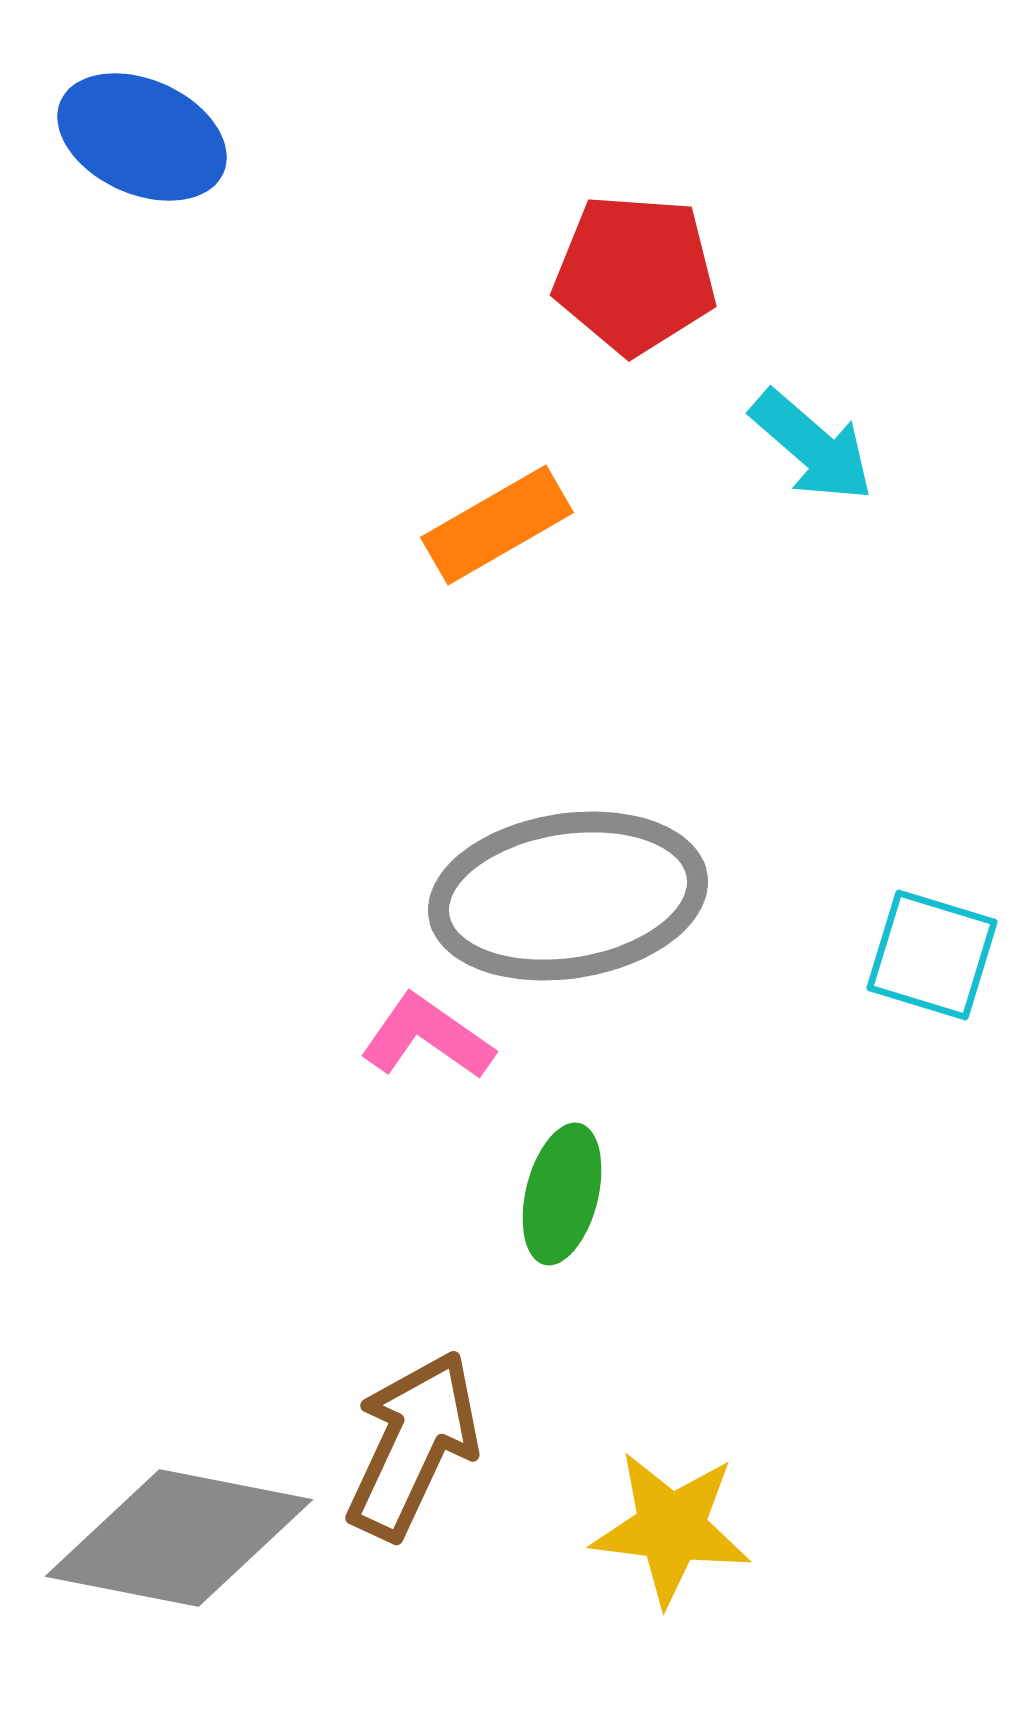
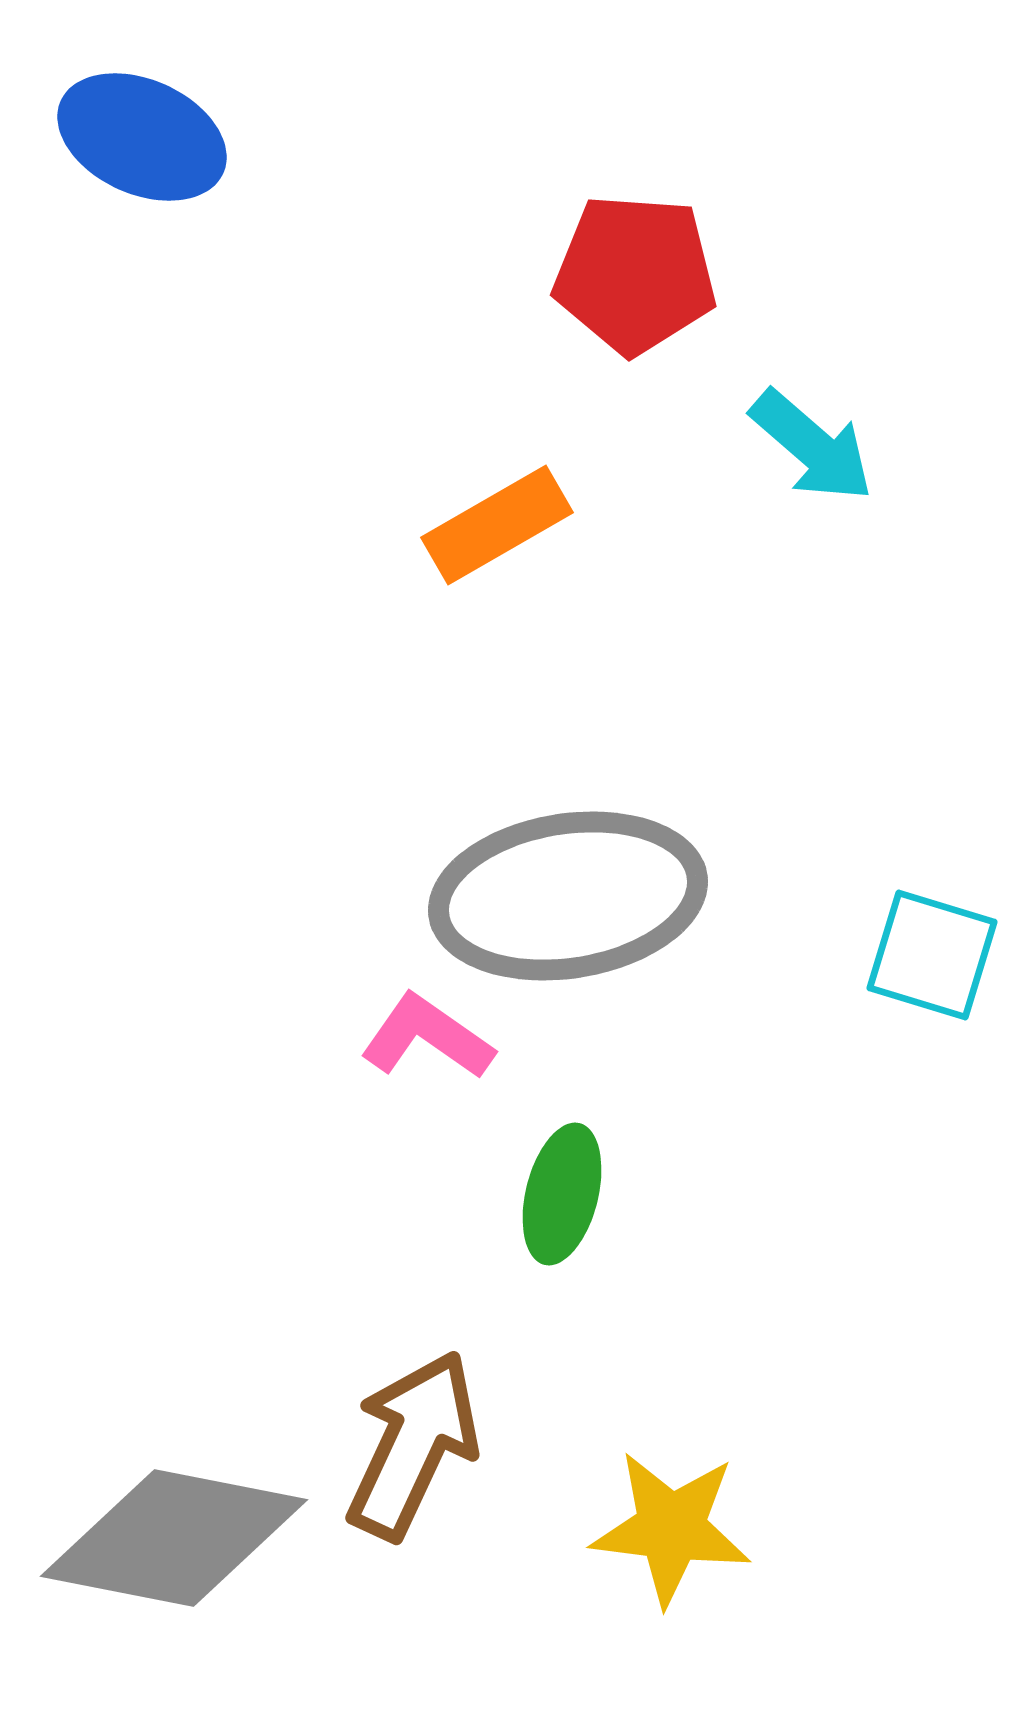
gray diamond: moved 5 px left
